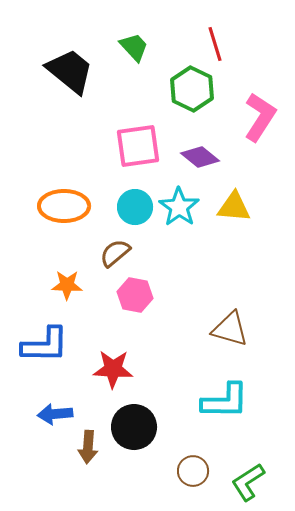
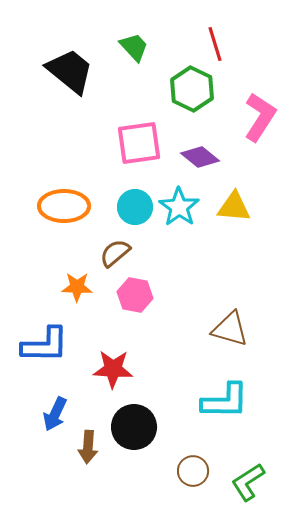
pink square: moved 1 px right, 3 px up
orange star: moved 10 px right, 2 px down
blue arrow: rotated 60 degrees counterclockwise
